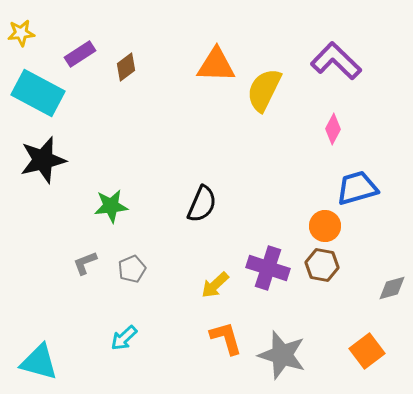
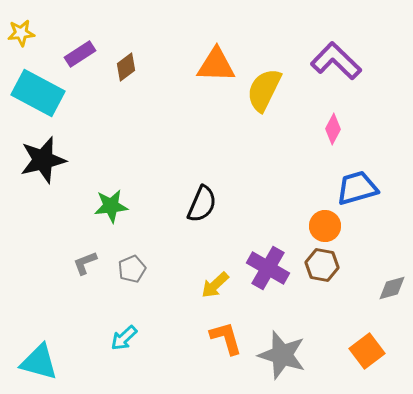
purple cross: rotated 12 degrees clockwise
